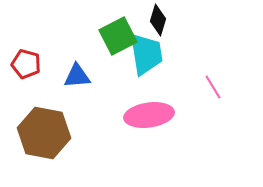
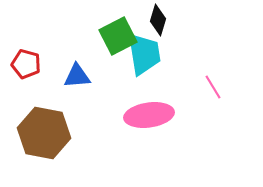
cyan trapezoid: moved 2 px left
